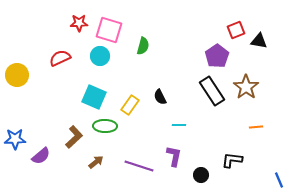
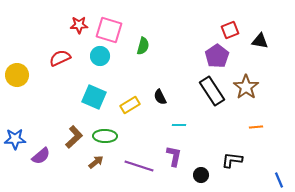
red star: moved 2 px down
red square: moved 6 px left
black triangle: moved 1 px right
yellow rectangle: rotated 24 degrees clockwise
green ellipse: moved 10 px down
